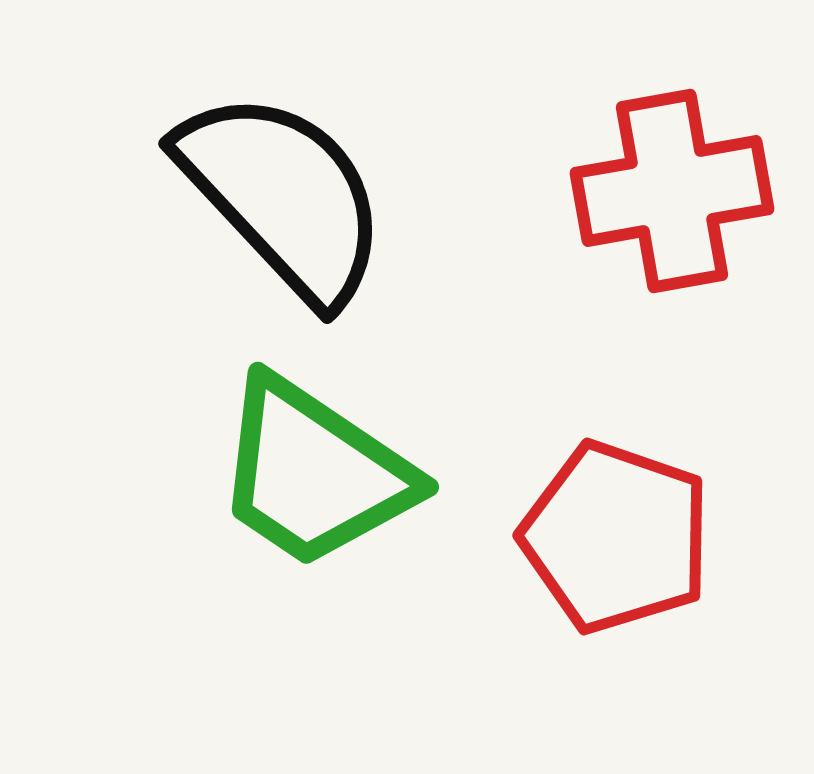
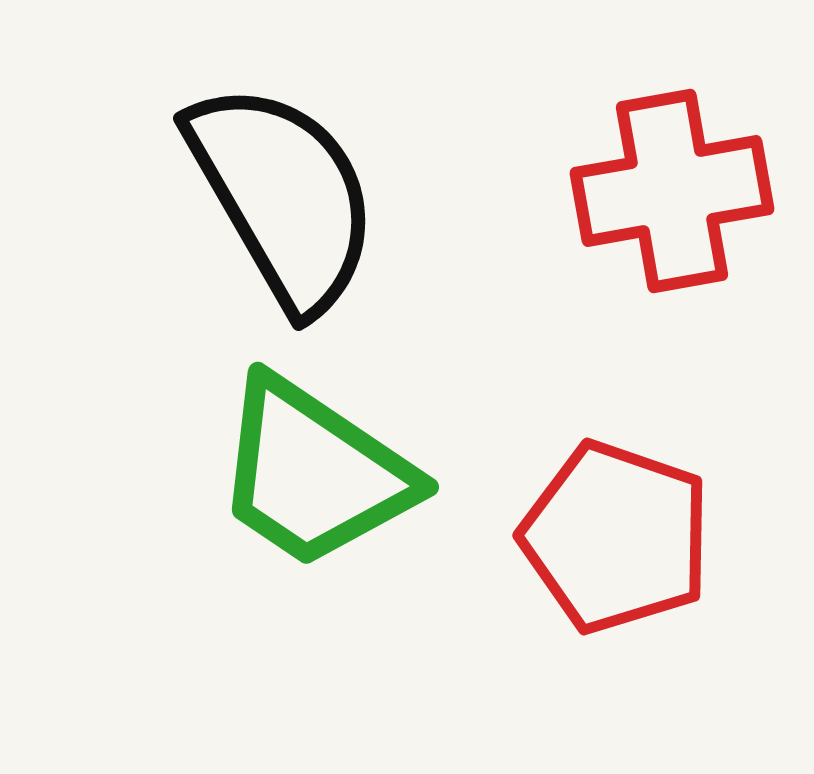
black semicircle: rotated 13 degrees clockwise
